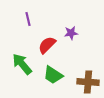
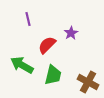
purple star: rotated 24 degrees counterclockwise
green arrow: moved 1 px down; rotated 20 degrees counterclockwise
green trapezoid: rotated 110 degrees counterclockwise
brown cross: rotated 25 degrees clockwise
